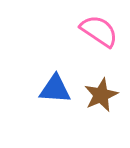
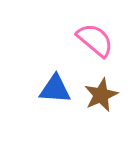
pink semicircle: moved 4 px left, 9 px down; rotated 6 degrees clockwise
